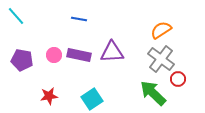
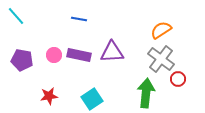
green arrow: moved 7 px left; rotated 52 degrees clockwise
